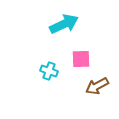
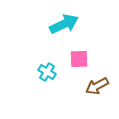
pink square: moved 2 px left
cyan cross: moved 2 px left, 1 px down; rotated 12 degrees clockwise
